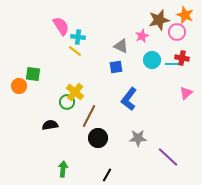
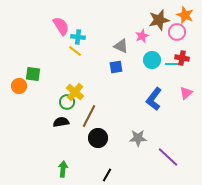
blue L-shape: moved 25 px right
black semicircle: moved 11 px right, 3 px up
